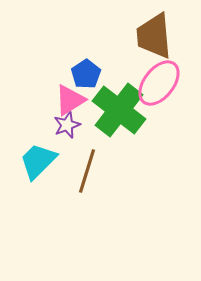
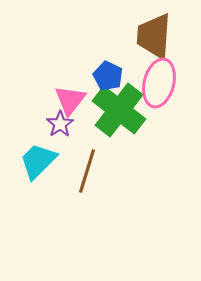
brown trapezoid: rotated 9 degrees clockwise
blue pentagon: moved 22 px right, 2 px down; rotated 12 degrees counterclockwise
pink ellipse: rotated 24 degrees counterclockwise
pink triangle: rotated 20 degrees counterclockwise
purple star: moved 7 px left, 1 px up; rotated 12 degrees counterclockwise
